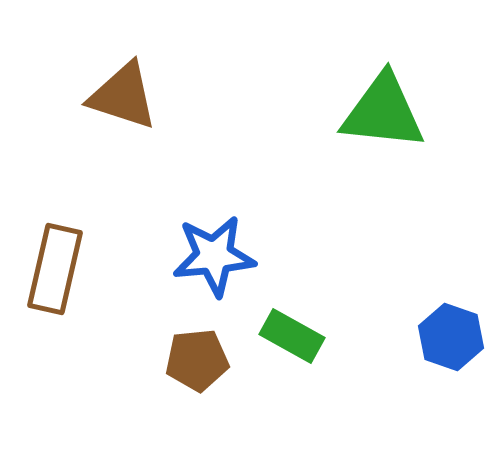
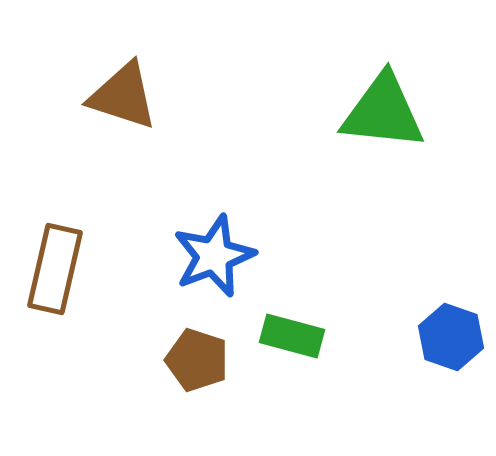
blue star: rotated 16 degrees counterclockwise
green rectangle: rotated 14 degrees counterclockwise
brown pentagon: rotated 24 degrees clockwise
